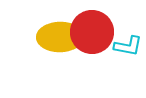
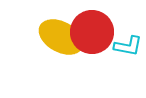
yellow ellipse: moved 1 px right; rotated 30 degrees clockwise
